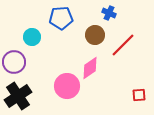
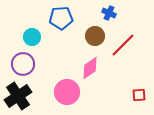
brown circle: moved 1 px down
purple circle: moved 9 px right, 2 px down
pink circle: moved 6 px down
